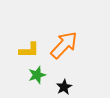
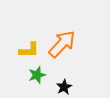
orange arrow: moved 2 px left, 1 px up
